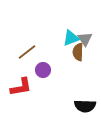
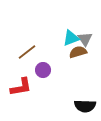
brown semicircle: rotated 72 degrees clockwise
